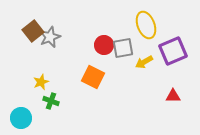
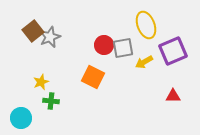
green cross: rotated 14 degrees counterclockwise
